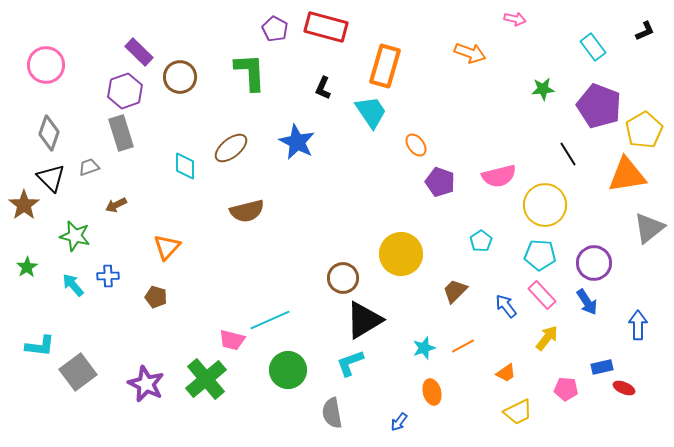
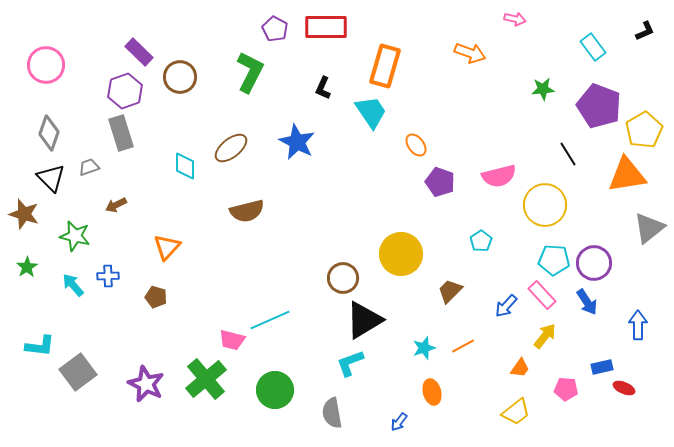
red rectangle at (326, 27): rotated 15 degrees counterclockwise
green L-shape at (250, 72): rotated 30 degrees clockwise
brown star at (24, 205): moved 9 px down; rotated 20 degrees counterclockwise
cyan pentagon at (540, 255): moved 14 px right, 5 px down
brown trapezoid at (455, 291): moved 5 px left
blue arrow at (506, 306): rotated 100 degrees counterclockwise
yellow arrow at (547, 338): moved 2 px left, 2 px up
green circle at (288, 370): moved 13 px left, 20 px down
orange trapezoid at (506, 373): moved 14 px right, 5 px up; rotated 20 degrees counterclockwise
yellow trapezoid at (518, 412): moved 2 px left; rotated 12 degrees counterclockwise
